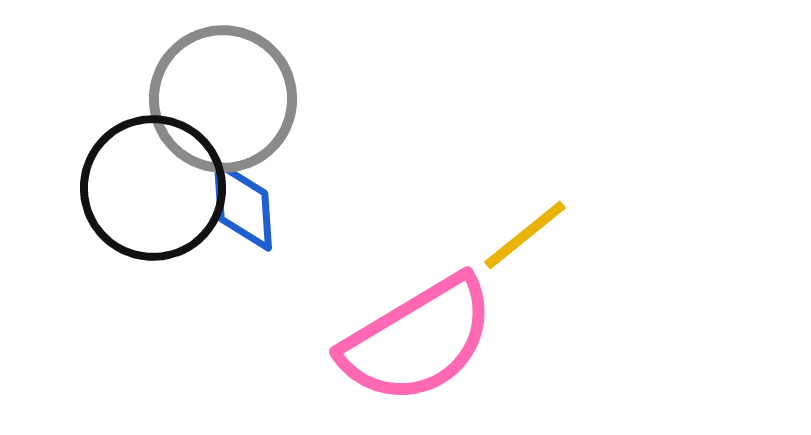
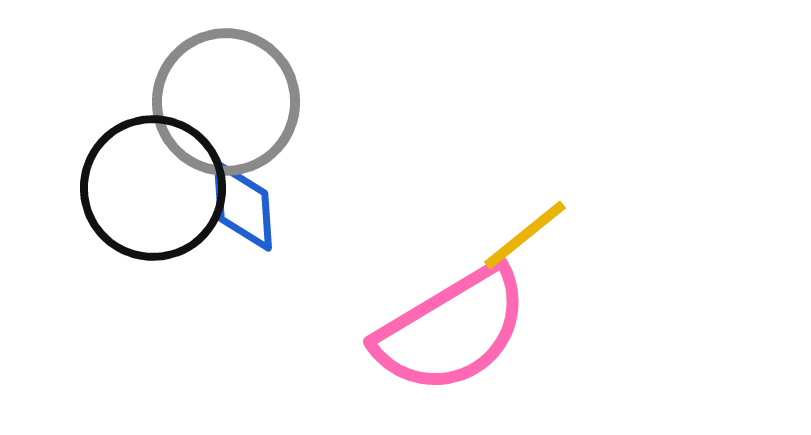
gray circle: moved 3 px right, 3 px down
pink semicircle: moved 34 px right, 10 px up
